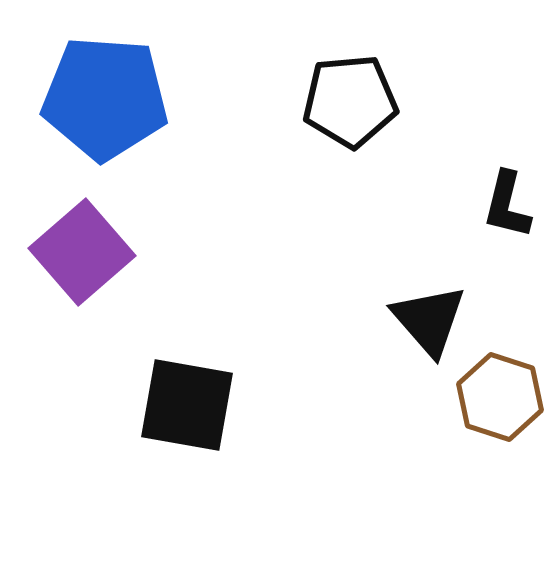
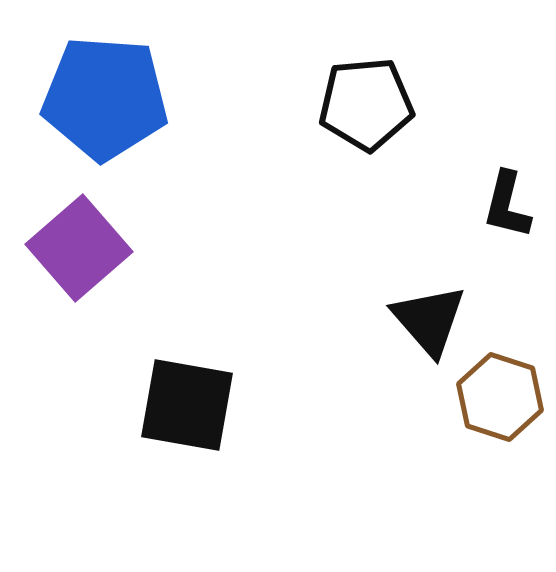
black pentagon: moved 16 px right, 3 px down
purple square: moved 3 px left, 4 px up
